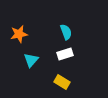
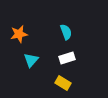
white rectangle: moved 2 px right, 4 px down
yellow rectangle: moved 1 px right, 1 px down
